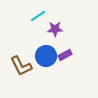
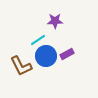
cyan line: moved 24 px down
purple star: moved 8 px up
purple rectangle: moved 2 px right, 1 px up
